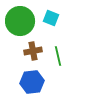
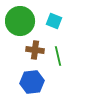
cyan square: moved 3 px right, 3 px down
brown cross: moved 2 px right, 1 px up; rotated 18 degrees clockwise
